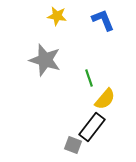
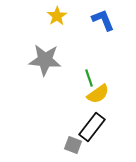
yellow star: rotated 30 degrees clockwise
gray star: rotated 12 degrees counterclockwise
yellow semicircle: moved 7 px left, 5 px up; rotated 15 degrees clockwise
